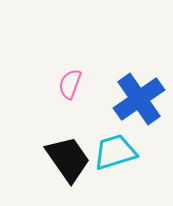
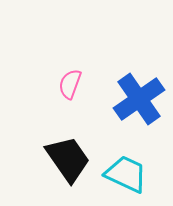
cyan trapezoid: moved 11 px right, 22 px down; rotated 42 degrees clockwise
